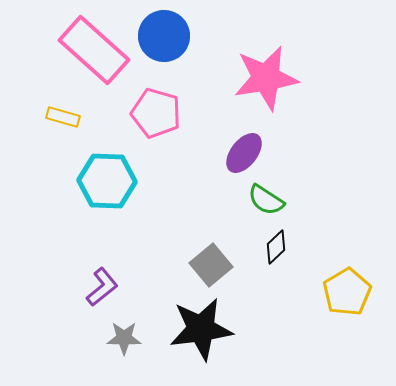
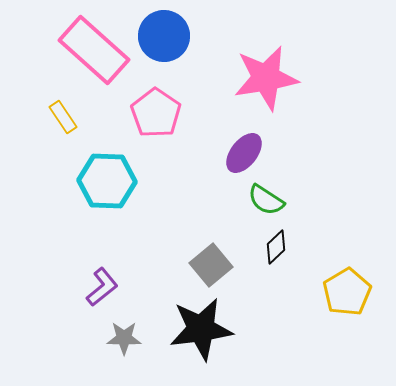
pink pentagon: rotated 18 degrees clockwise
yellow rectangle: rotated 40 degrees clockwise
